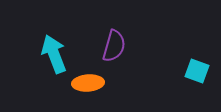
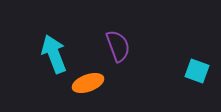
purple semicircle: moved 4 px right; rotated 36 degrees counterclockwise
orange ellipse: rotated 16 degrees counterclockwise
